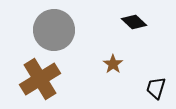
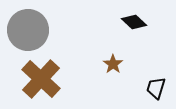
gray circle: moved 26 px left
brown cross: moved 1 px right; rotated 15 degrees counterclockwise
